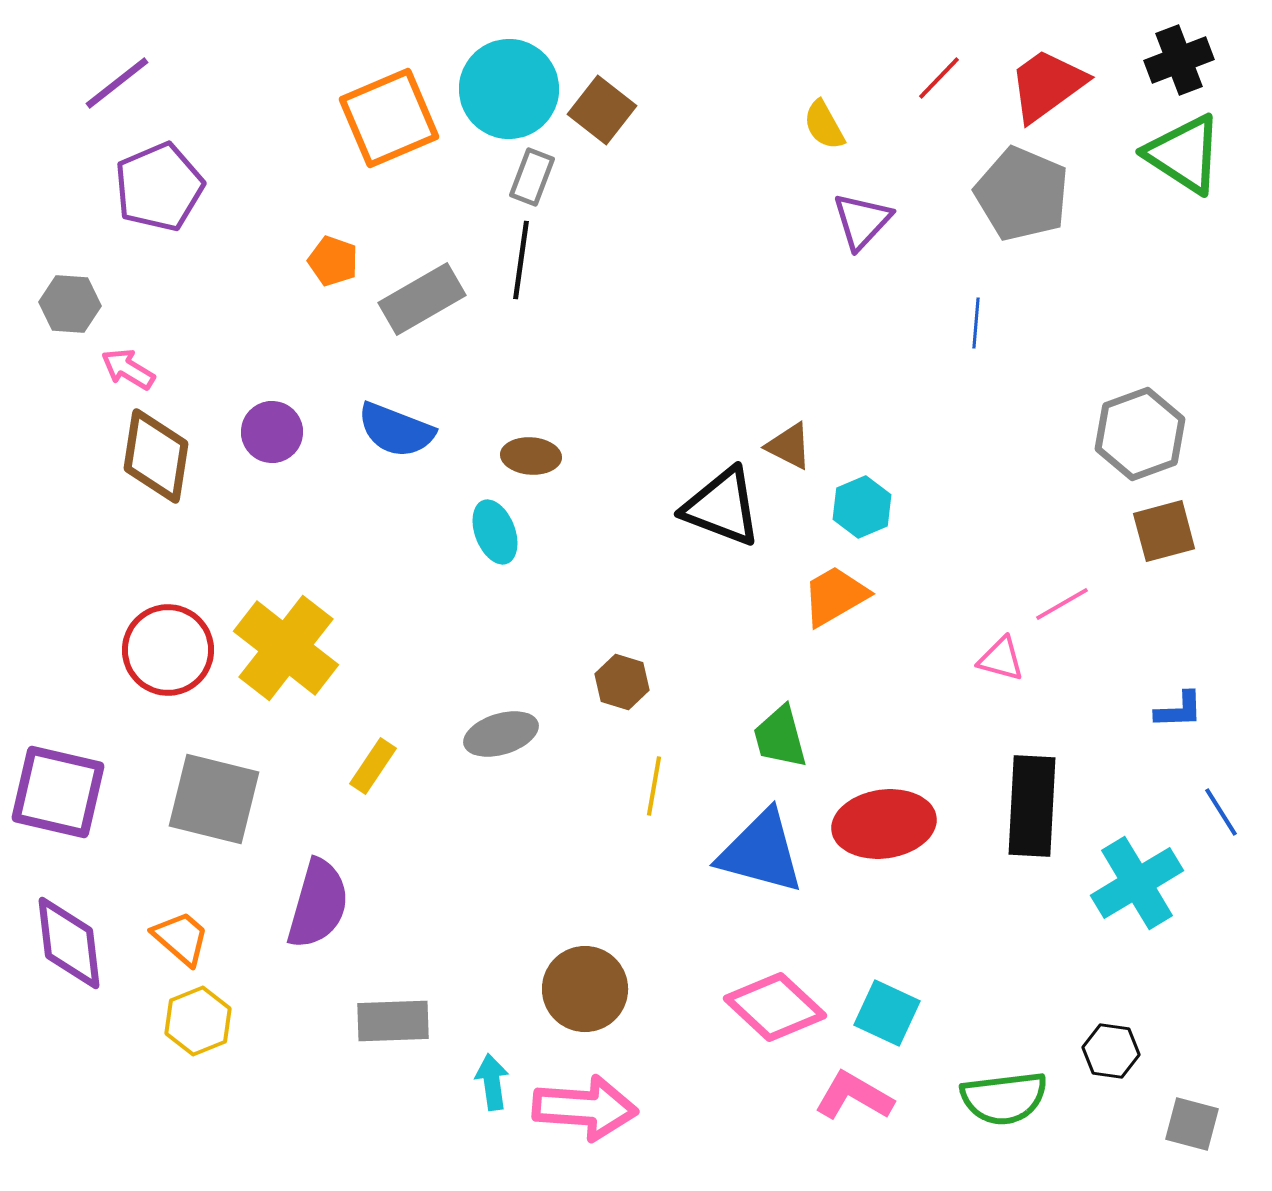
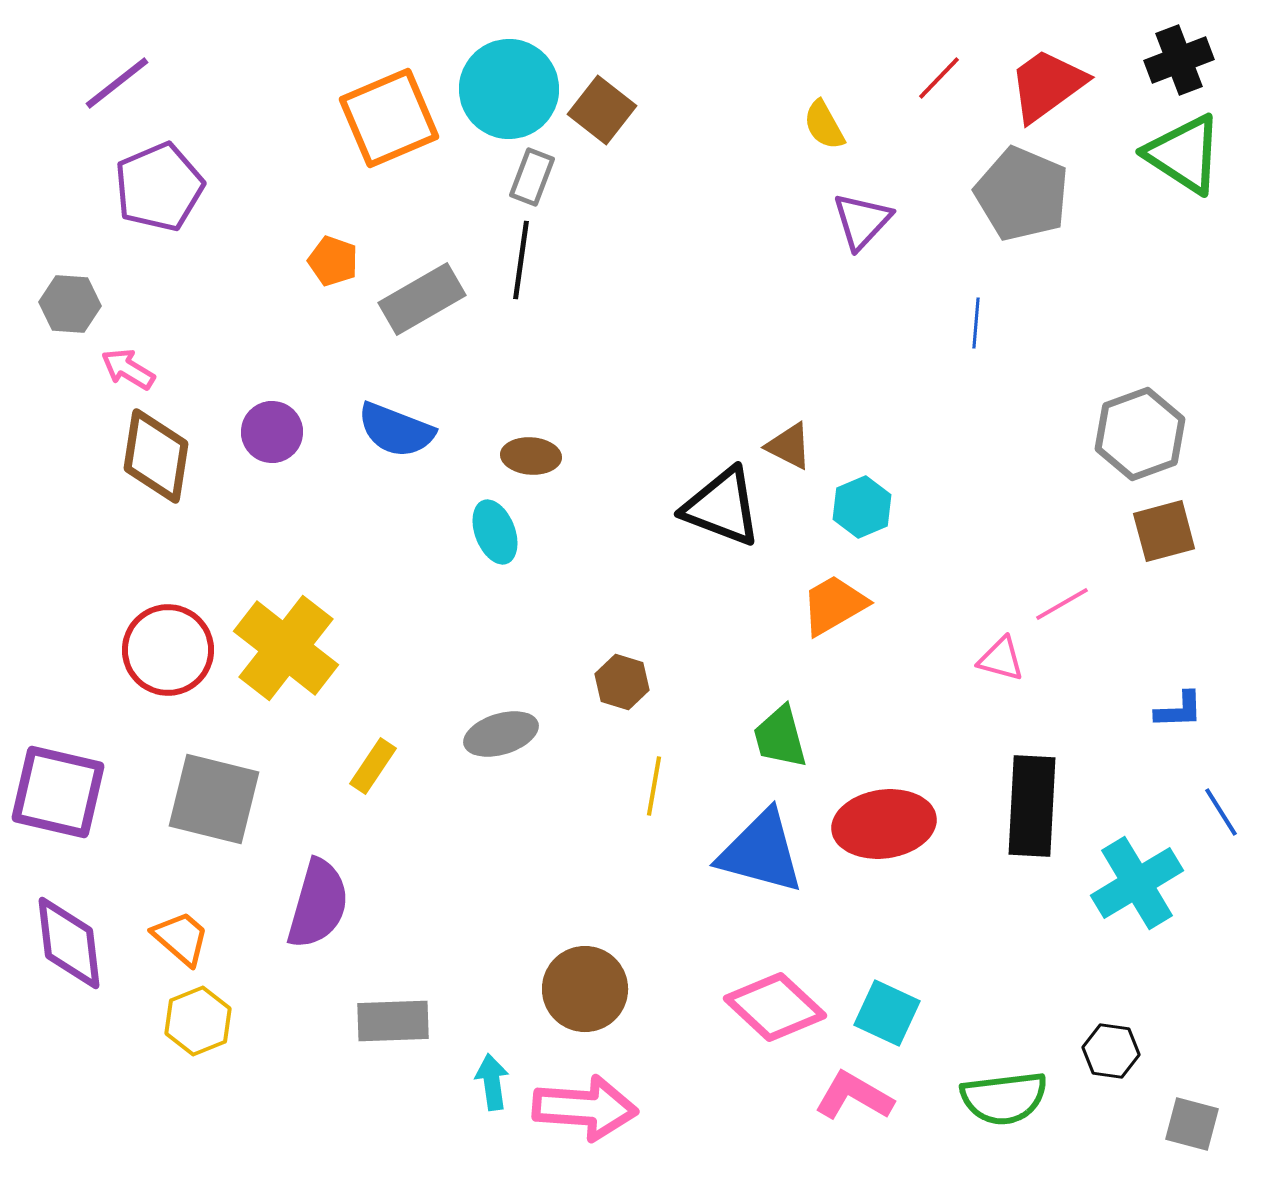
orange trapezoid at (835, 596): moved 1 px left, 9 px down
